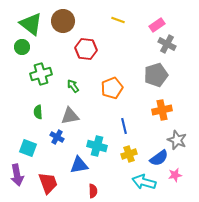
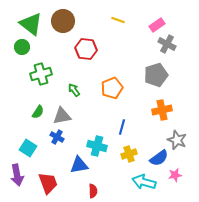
green arrow: moved 1 px right, 4 px down
green semicircle: rotated 144 degrees counterclockwise
gray triangle: moved 8 px left
blue line: moved 2 px left, 1 px down; rotated 28 degrees clockwise
cyan square: rotated 12 degrees clockwise
